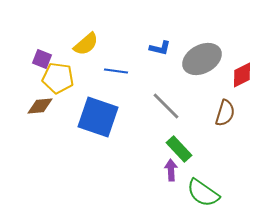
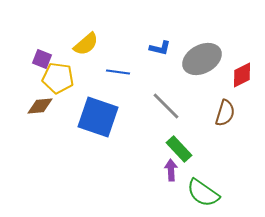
blue line: moved 2 px right, 1 px down
